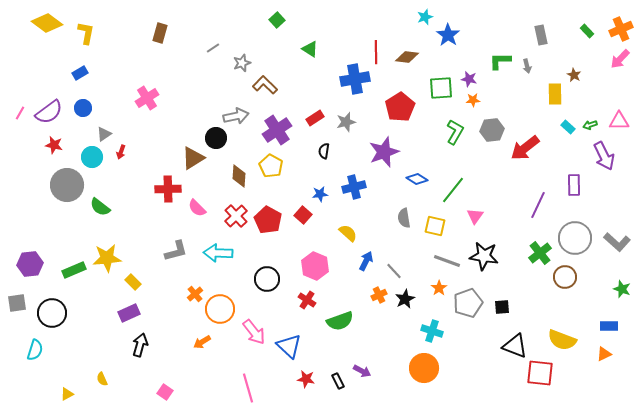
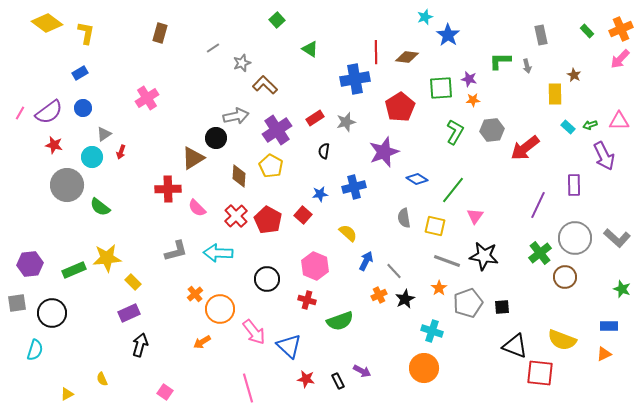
gray L-shape at (617, 242): moved 4 px up
red cross at (307, 300): rotated 18 degrees counterclockwise
